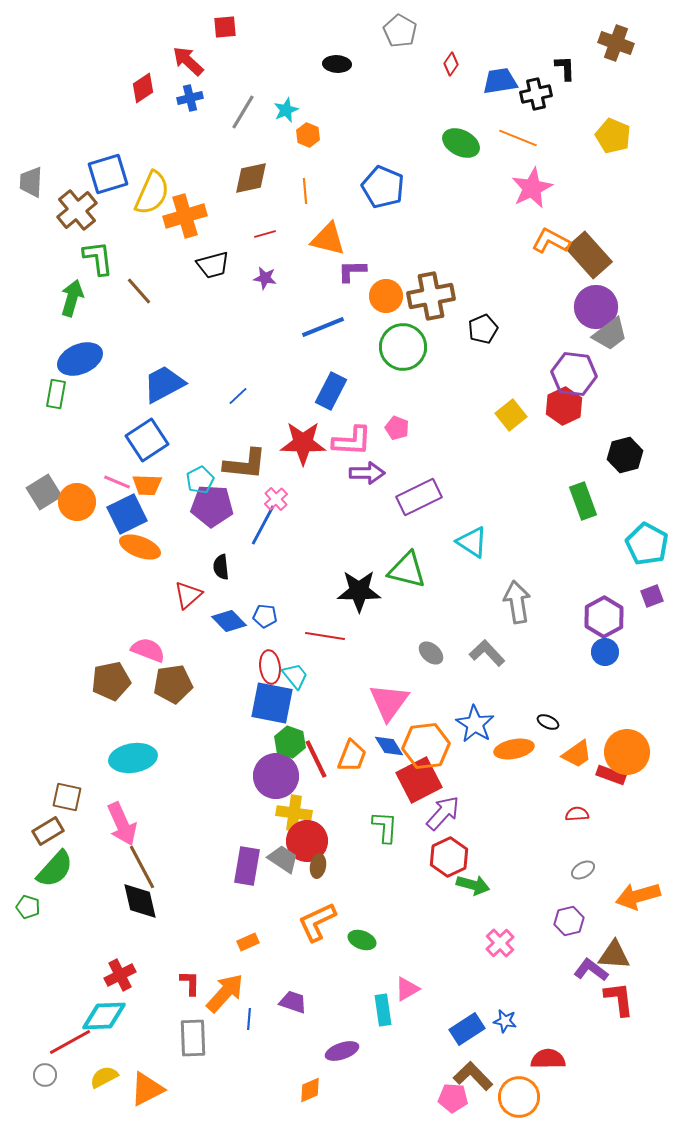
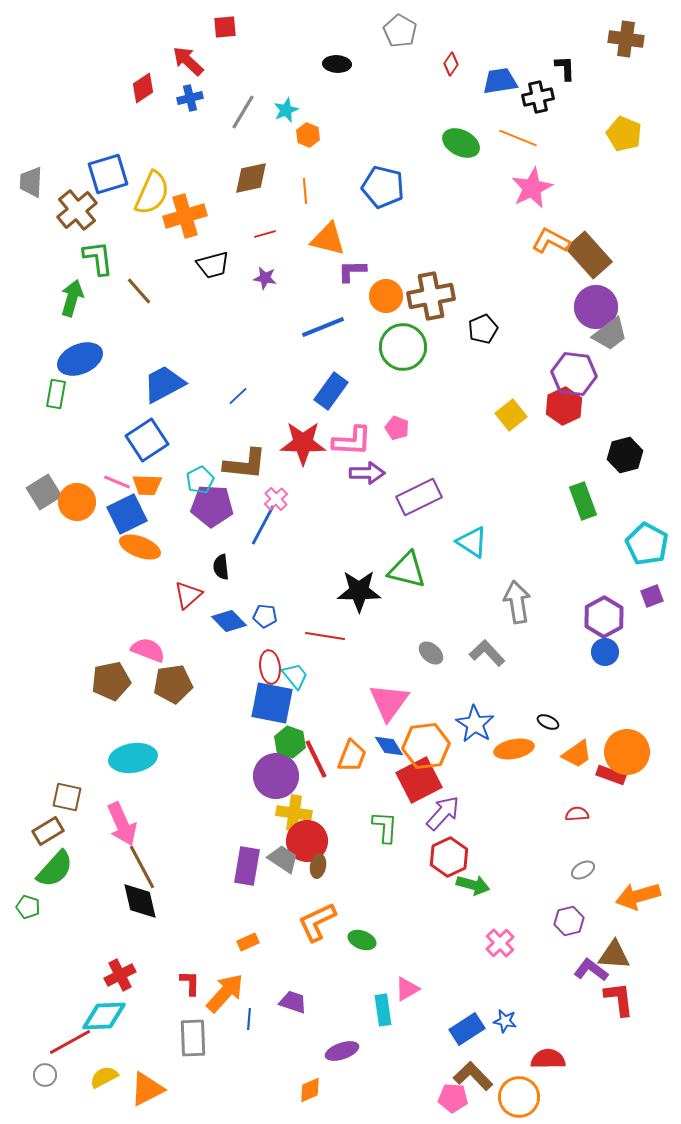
brown cross at (616, 43): moved 10 px right, 4 px up; rotated 12 degrees counterclockwise
black cross at (536, 94): moved 2 px right, 3 px down
yellow pentagon at (613, 136): moved 11 px right, 2 px up
blue pentagon at (383, 187): rotated 9 degrees counterclockwise
blue rectangle at (331, 391): rotated 9 degrees clockwise
